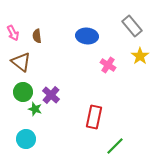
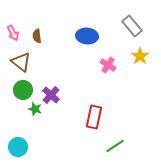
green circle: moved 2 px up
cyan circle: moved 8 px left, 8 px down
green line: rotated 12 degrees clockwise
